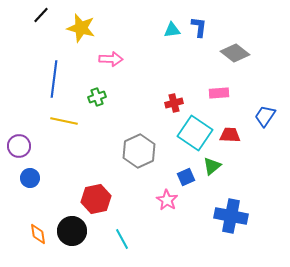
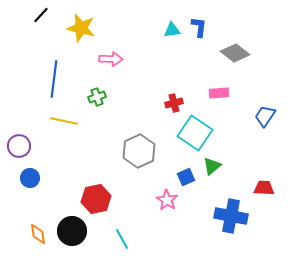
red trapezoid: moved 34 px right, 53 px down
